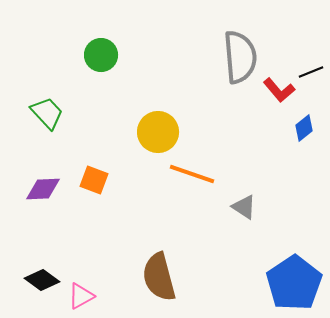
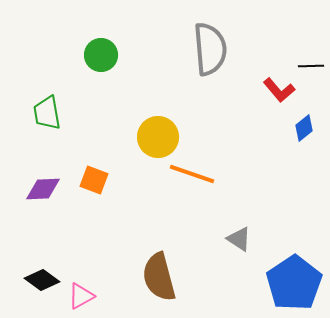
gray semicircle: moved 30 px left, 8 px up
black line: moved 6 px up; rotated 20 degrees clockwise
green trapezoid: rotated 147 degrees counterclockwise
yellow circle: moved 5 px down
gray triangle: moved 5 px left, 32 px down
